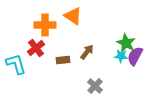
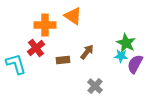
purple semicircle: moved 8 px down
